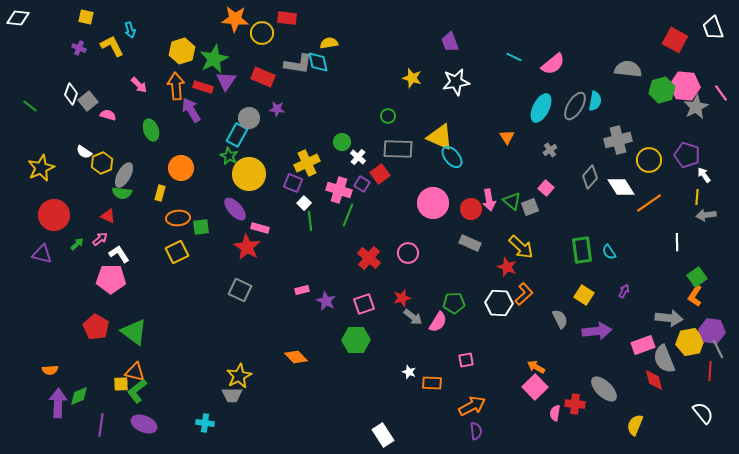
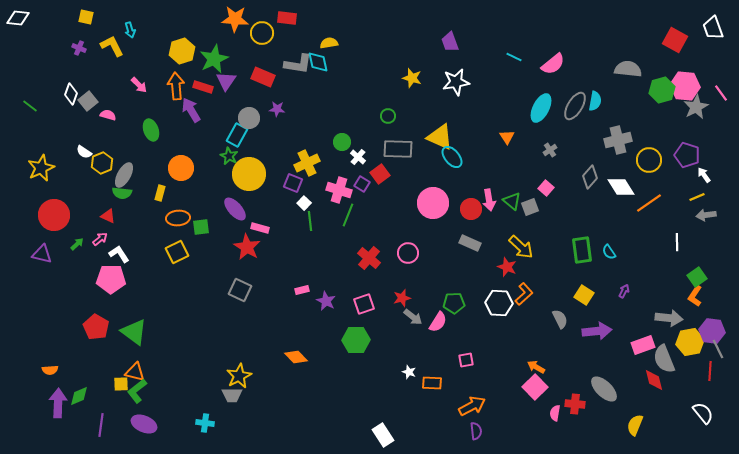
yellow line at (697, 197): rotated 63 degrees clockwise
